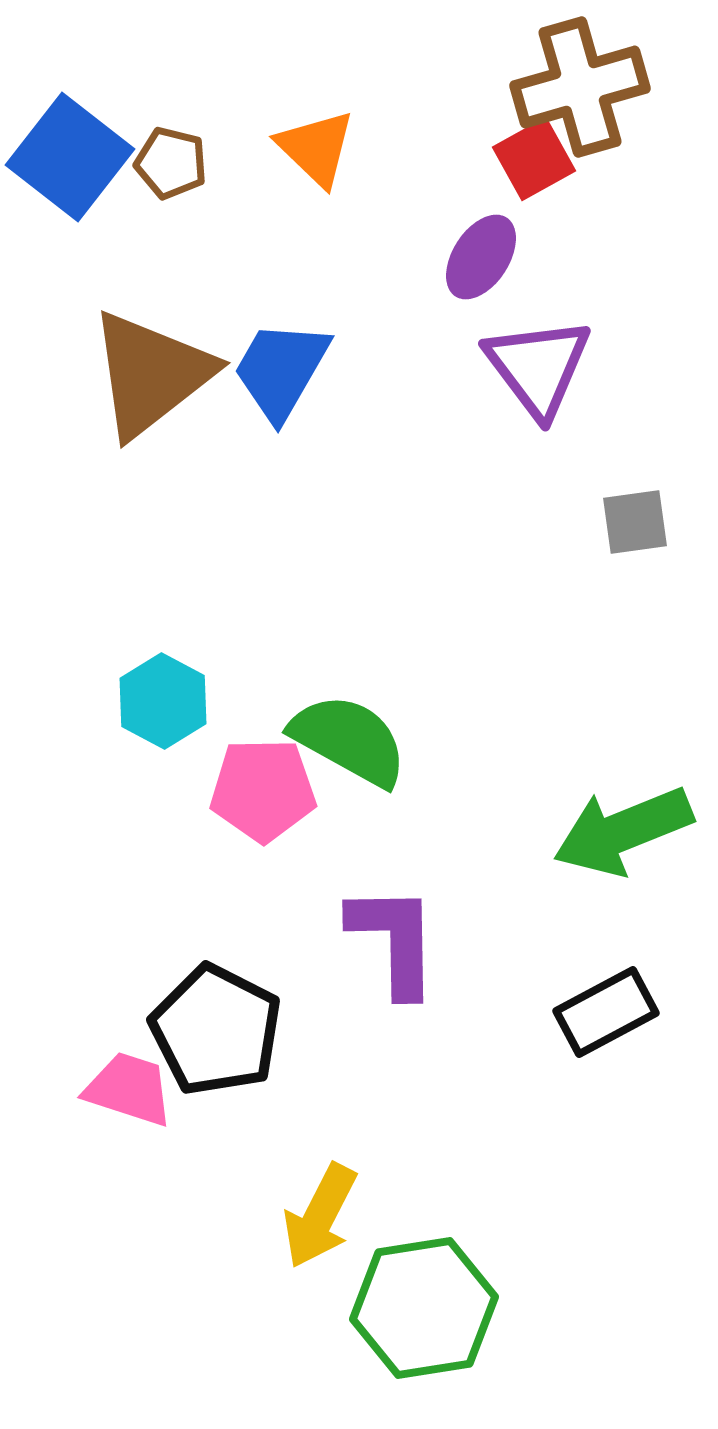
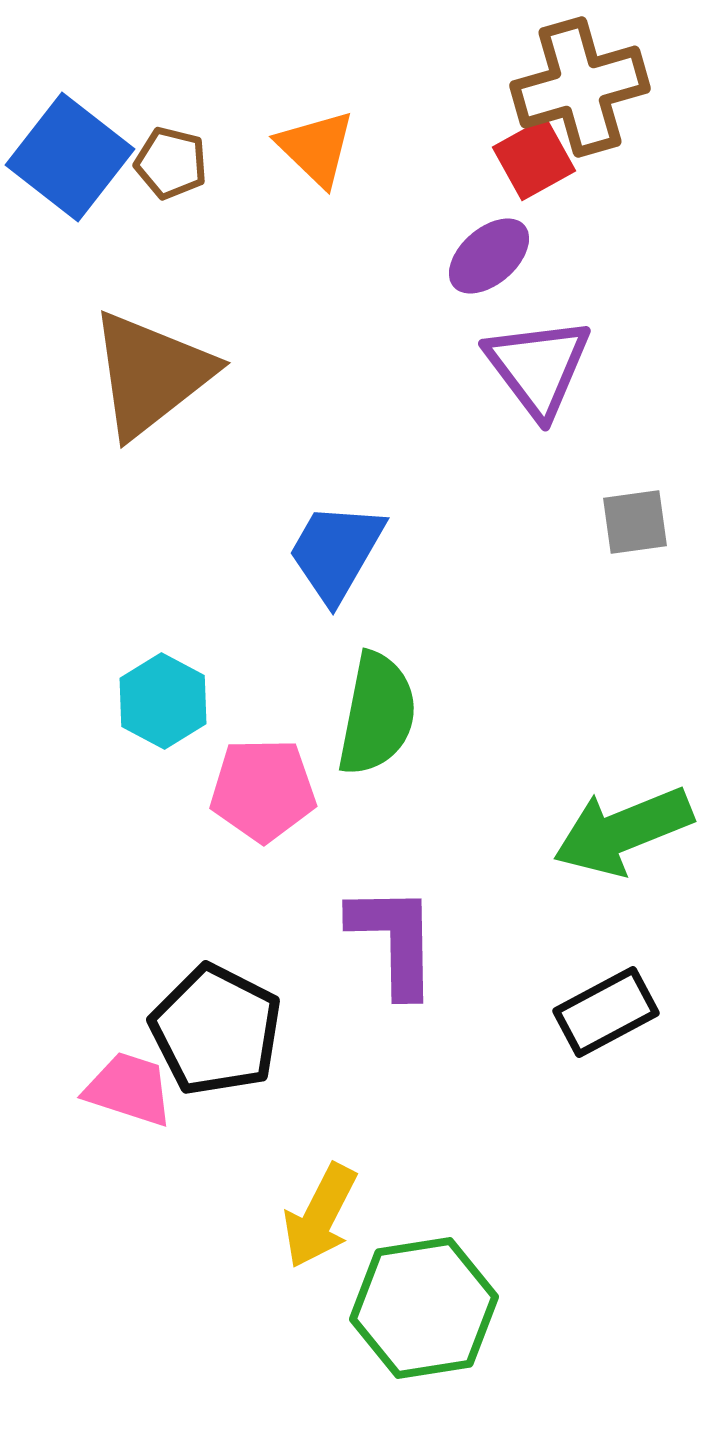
purple ellipse: moved 8 px right, 1 px up; rotated 16 degrees clockwise
blue trapezoid: moved 55 px right, 182 px down
green semicircle: moved 28 px right, 26 px up; rotated 72 degrees clockwise
